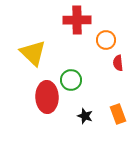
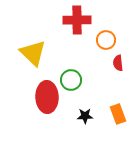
black star: rotated 21 degrees counterclockwise
